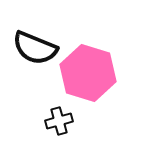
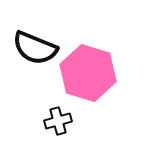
black cross: moved 1 px left
